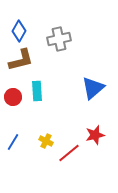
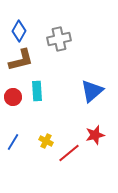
blue triangle: moved 1 px left, 3 px down
